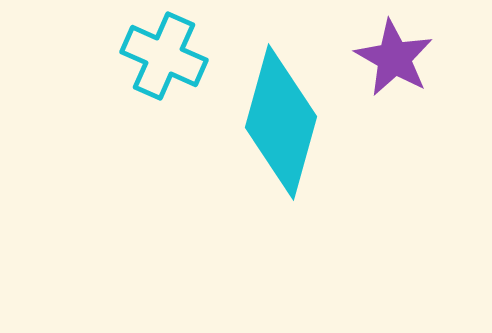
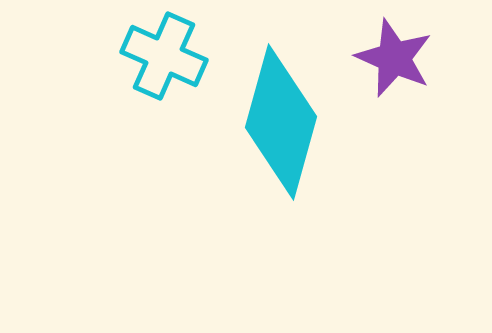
purple star: rotated 6 degrees counterclockwise
